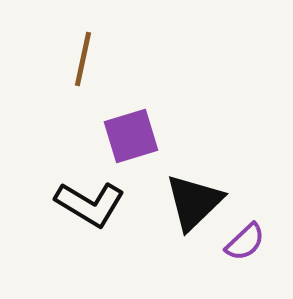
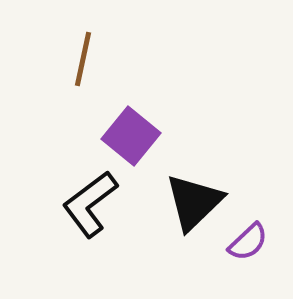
purple square: rotated 34 degrees counterclockwise
black L-shape: rotated 112 degrees clockwise
purple semicircle: moved 3 px right
